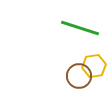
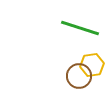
yellow hexagon: moved 2 px left, 1 px up
